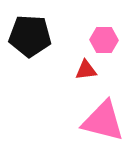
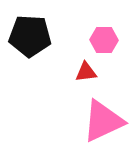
red triangle: moved 2 px down
pink triangle: rotated 39 degrees counterclockwise
